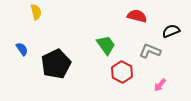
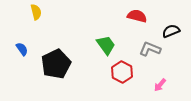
gray L-shape: moved 2 px up
